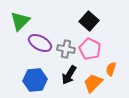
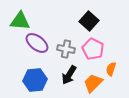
green triangle: rotated 50 degrees clockwise
purple ellipse: moved 3 px left; rotated 10 degrees clockwise
pink pentagon: moved 3 px right
